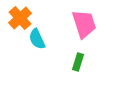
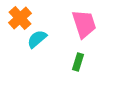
cyan semicircle: rotated 75 degrees clockwise
